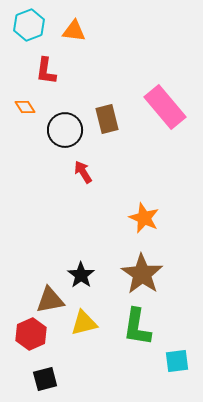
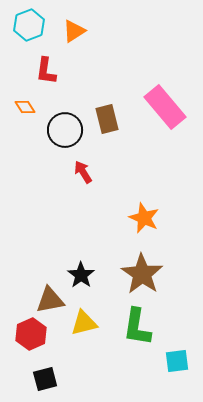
orange triangle: rotated 40 degrees counterclockwise
